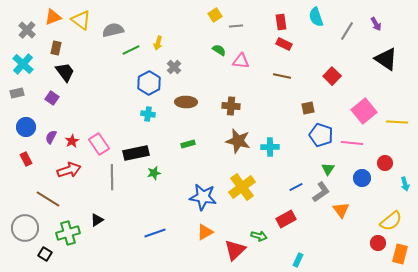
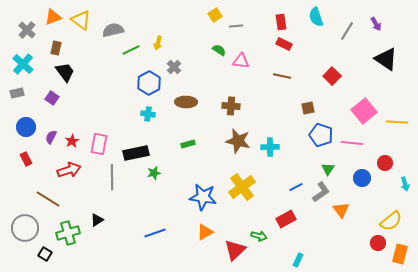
pink rectangle at (99, 144): rotated 45 degrees clockwise
